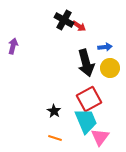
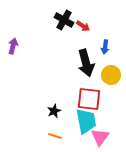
red arrow: moved 4 px right
blue arrow: rotated 104 degrees clockwise
yellow circle: moved 1 px right, 7 px down
red square: rotated 35 degrees clockwise
black star: rotated 16 degrees clockwise
cyan trapezoid: rotated 12 degrees clockwise
orange line: moved 2 px up
